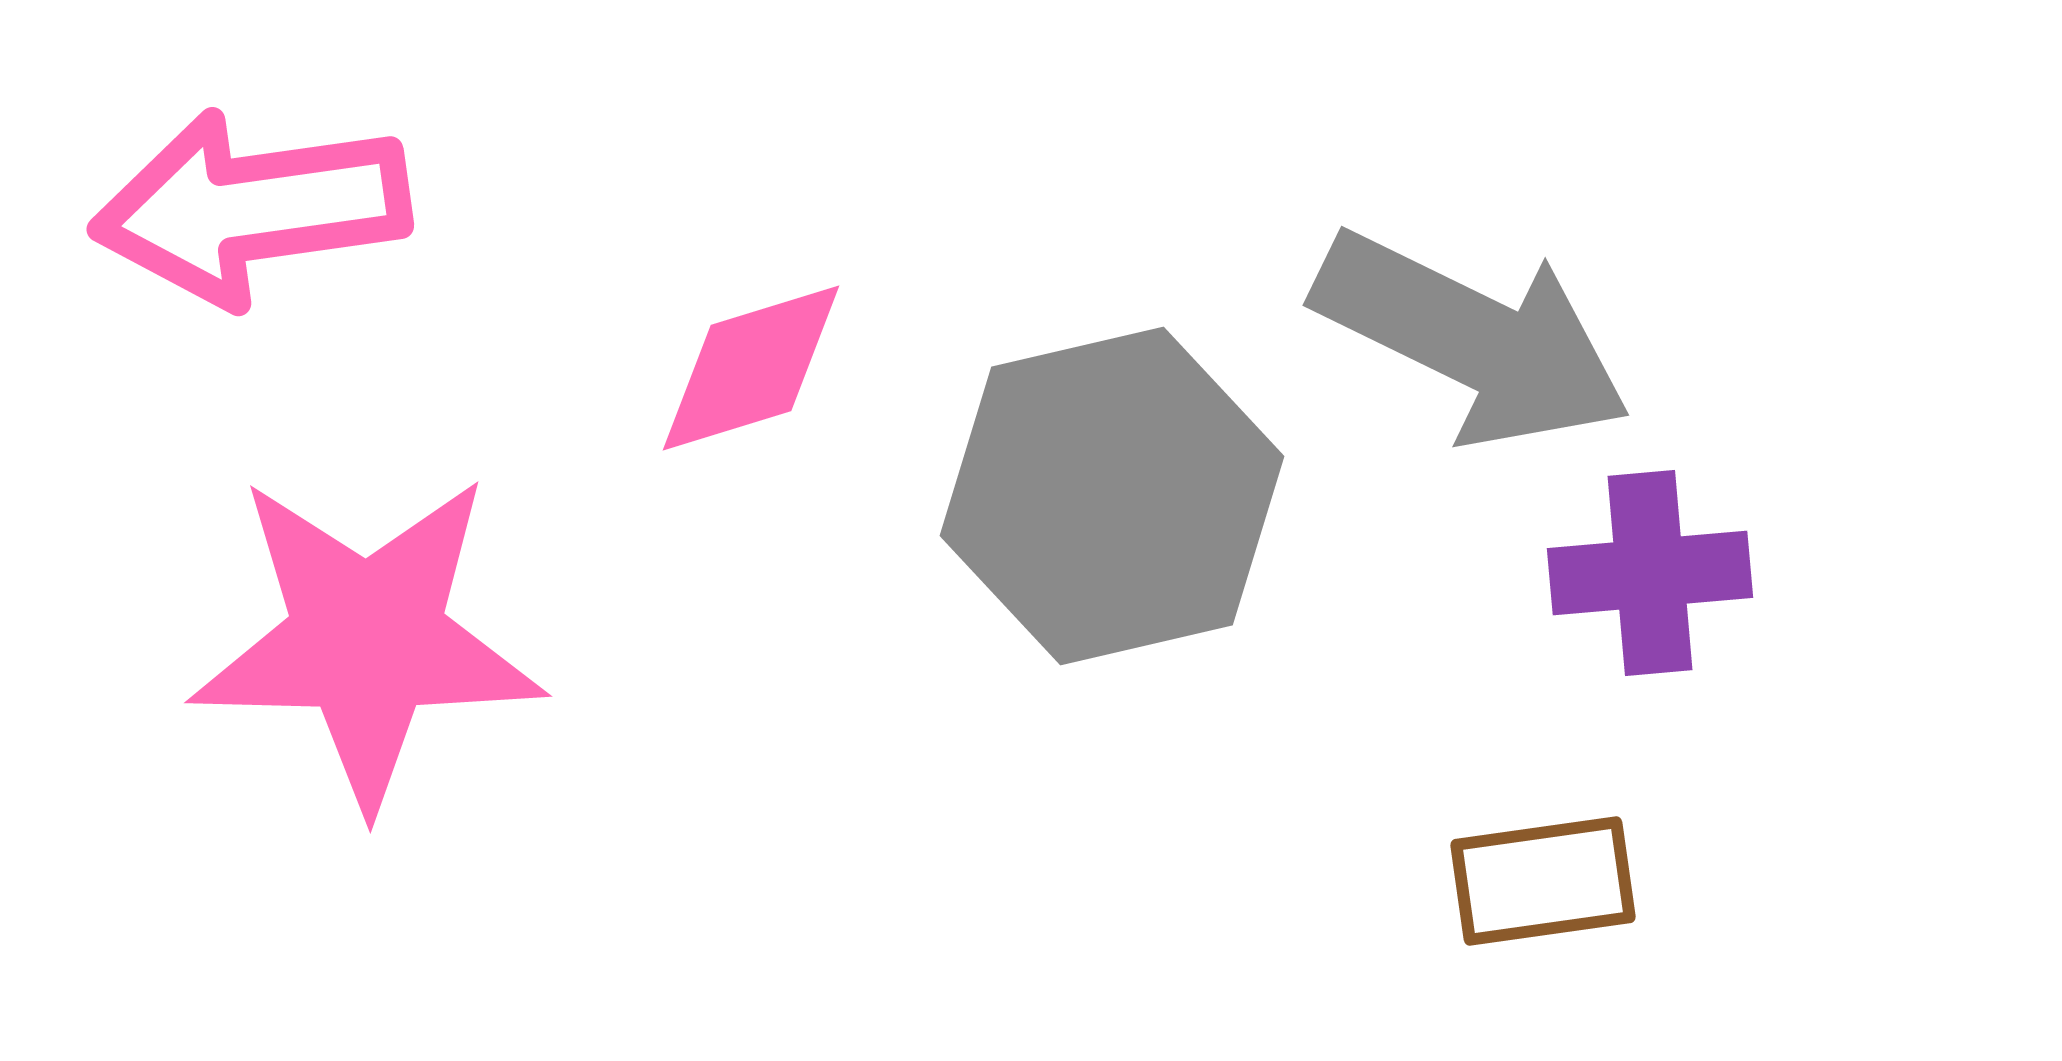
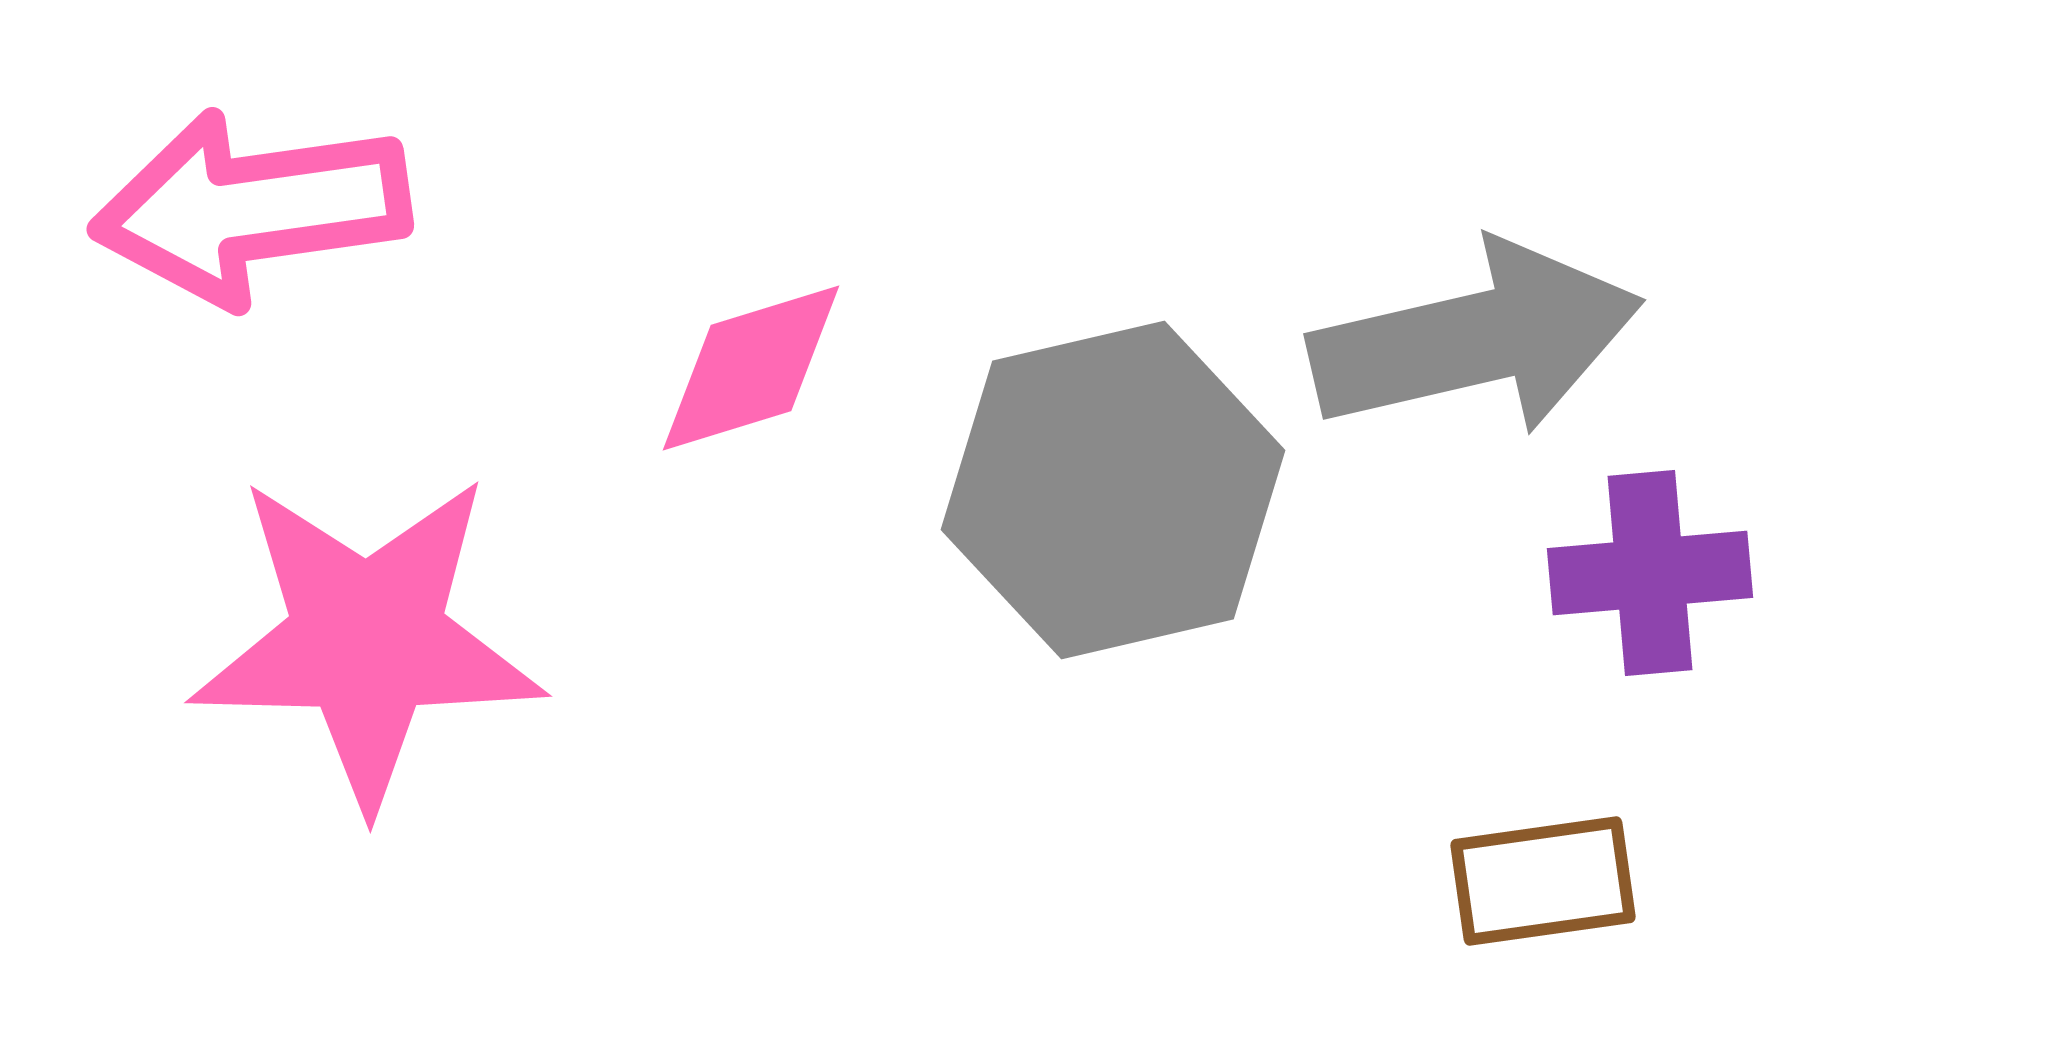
gray arrow: moved 4 px right; rotated 39 degrees counterclockwise
gray hexagon: moved 1 px right, 6 px up
